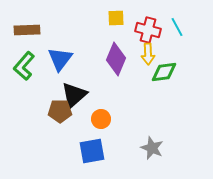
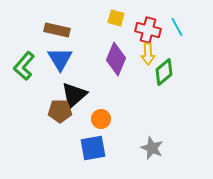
yellow square: rotated 18 degrees clockwise
brown rectangle: moved 30 px right; rotated 15 degrees clockwise
blue triangle: rotated 8 degrees counterclockwise
green diamond: rotated 32 degrees counterclockwise
blue square: moved 1 px right, 3 px up
